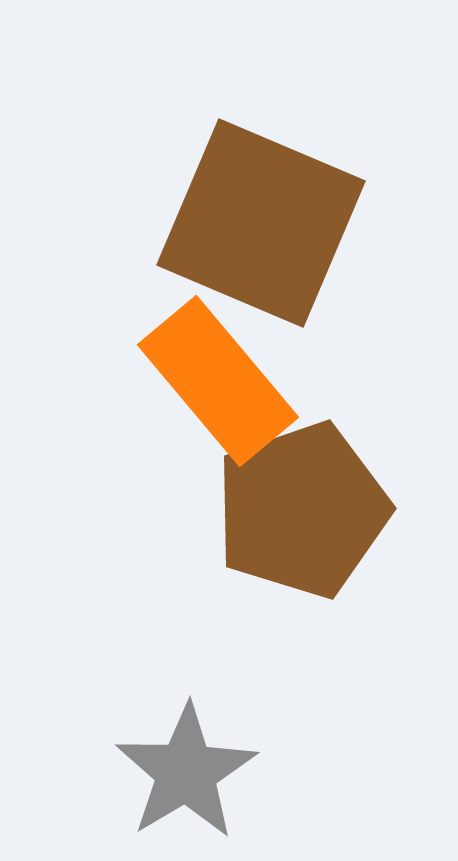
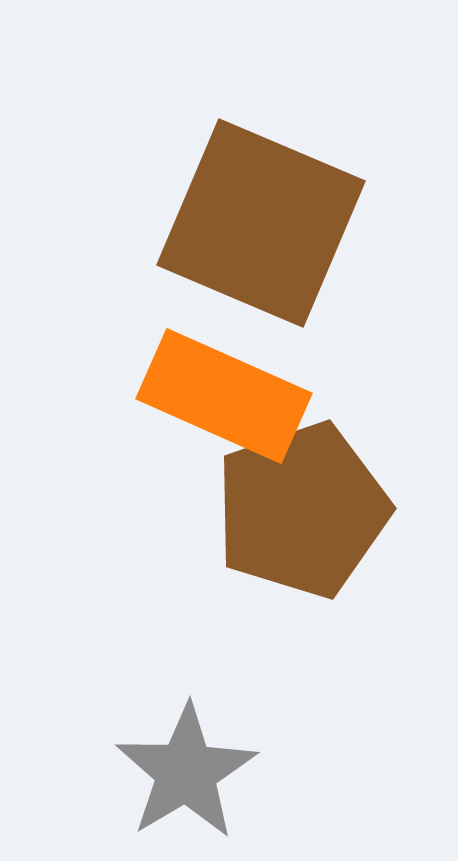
orange rectangle: moved 6 px right, 15 px down; rotated 26 degrees counterclockwise
